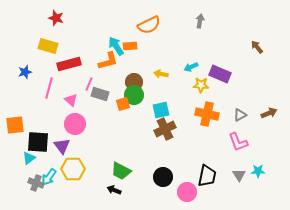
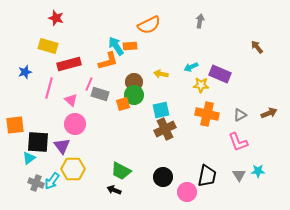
cyan arrow at (49, 177): moved 3 px right, 4 px down
